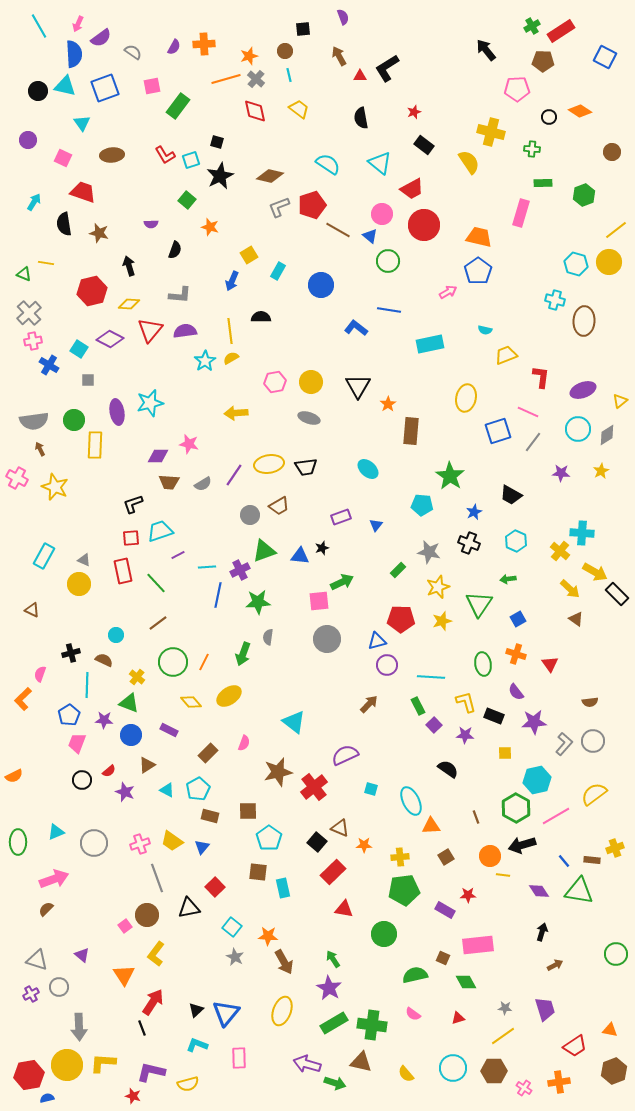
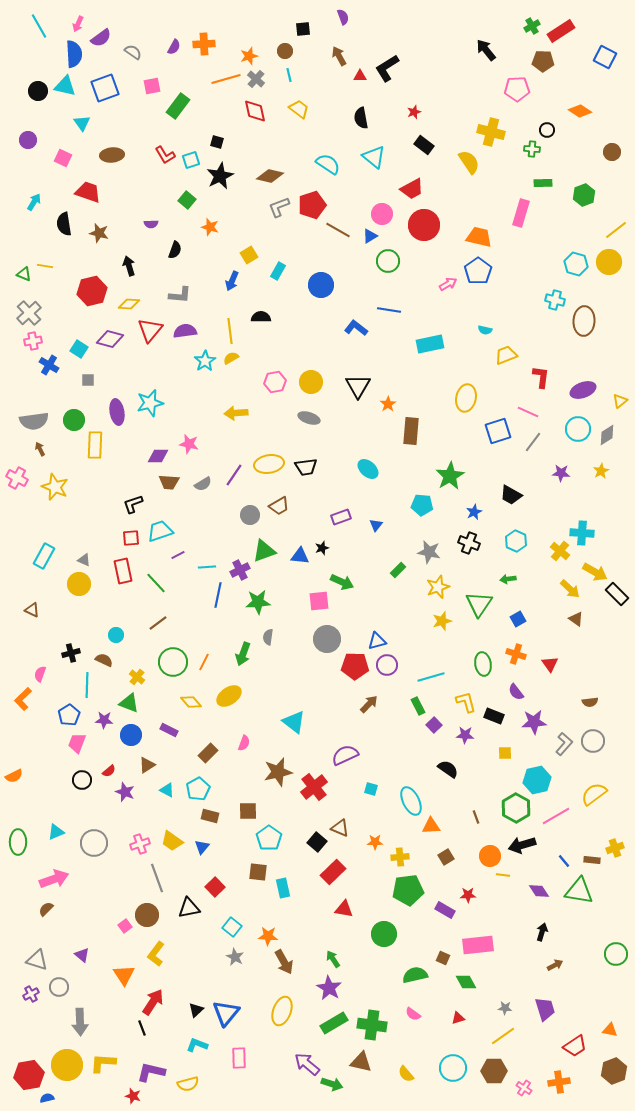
black circle at (549, 117): moved 2 px left, 13 px down
cyan triangle at (380, 163): moved 6 px left, 6 px up
red trapezoid at (83, 192): moved 5 px right
blue triangle at (370, 236): rotated 49 degrees clockwise
yellow line at (46, 263): moved 1 px left, 3 px down
pink arrow at (448, 292): moved 8 px up
purple diamond at (110, 339): rotated 12 degrees counterclockwise
green star at (450, 476): rotated 8 degrees clockwise
green arrow at (342, 582): rotated 50 degrees clockwise
red pentagon at (401, 619): moved 46 px left, 47 px down
cyan line at (431, 677): rotated 20 degrees counterclockwise
orange star at (364, 845): moved 11 px right, 3 px up
green pentagon at (404, 890): moved 4 px right
gray arrow at (79, 1027): moved 1 px right, 5 px up
purple arrow at (307, 1064): rotated 24 degrees clockwise
green arrow at (335, 1083): moved 3 px left, 1 px down
